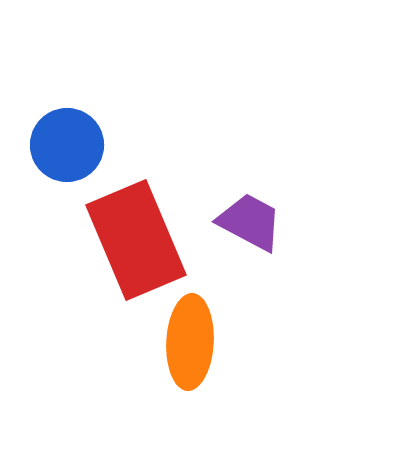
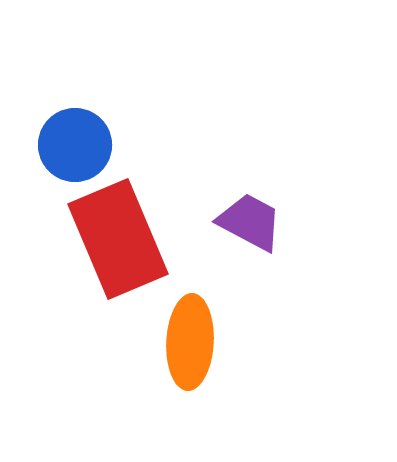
blue circle: moved 8 px right
red rectangle: moved 18 px left, 1 px up
